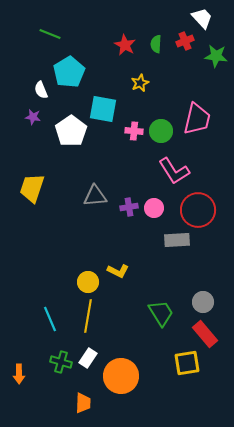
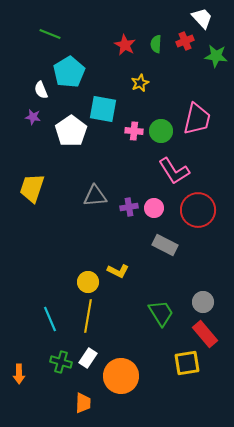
gray rectangle: moved 12 px left, 5 px down; rotated 30 degrees clockwise
